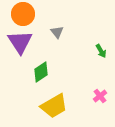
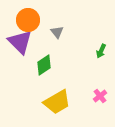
orange circle: moved 5 px right, 6 px down
purple triangle: rotated 12 degrees counterclockwise
green arrow: rotated 56 degrees clockwise
green diamond: moved 3 px right, 7 px up
yellow trapezoid: moved 3 px right, 4 px up
